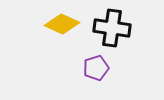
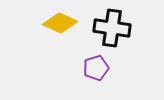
yellow diamond: moved 2 px left, 1 px up
